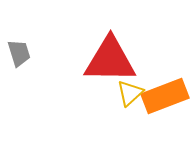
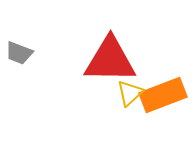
gray trapezoid: rotated 128 degrees clockwise
orange rectangle: moved 2 px left, 1 px up
